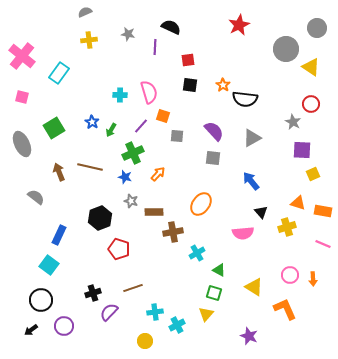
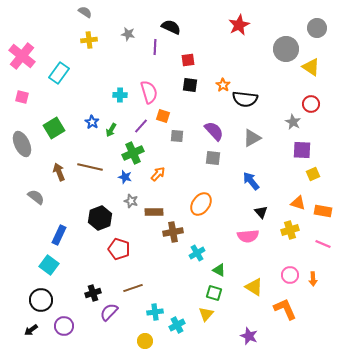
gray semicircle at (85, 12): rotated 56 degrees clockwise
yellow cross at (287, 227): moved 3 px right, 3 px down
pink semicircle at (243, 233): moved 5 px right, 3 px down
